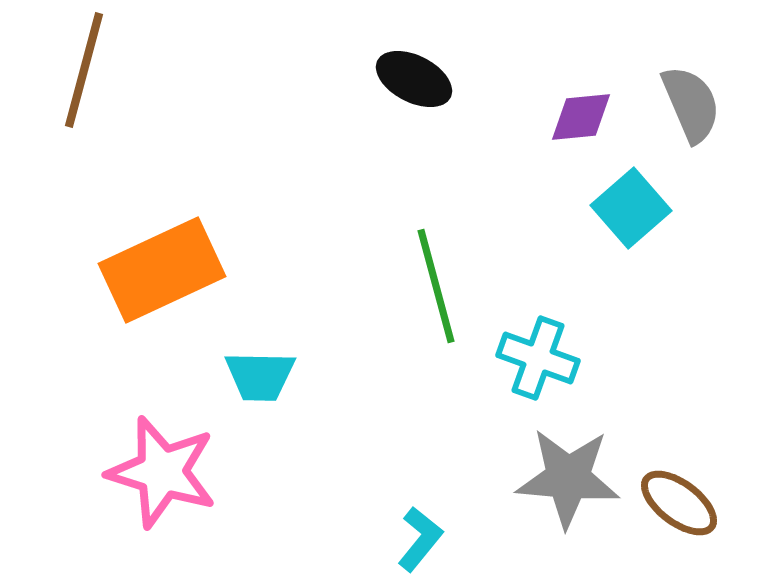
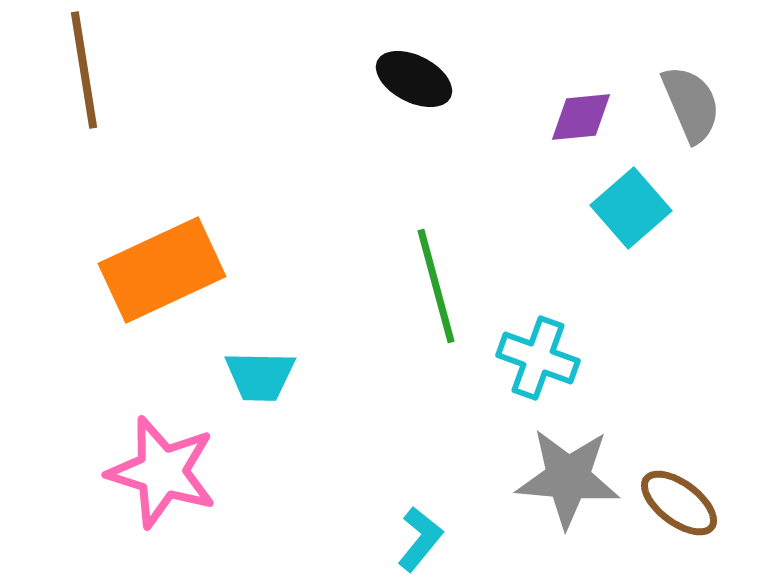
brown line: rotated 24 degrees counterclockwise
